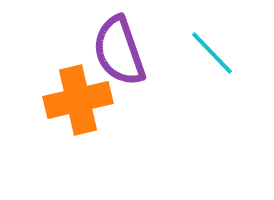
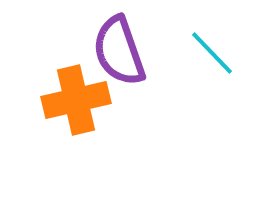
orange cross: moved 2 px left
